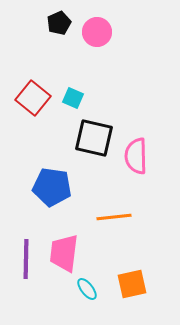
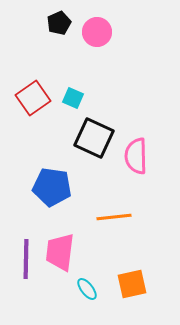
red square: rotated 16 degrees clockwise
black square: rotated 12 degrees clockwise
pink trapezoid: moved 4 px left, 1 px up
